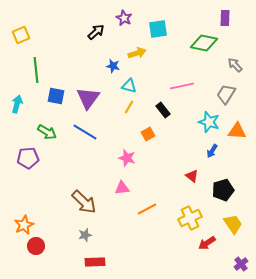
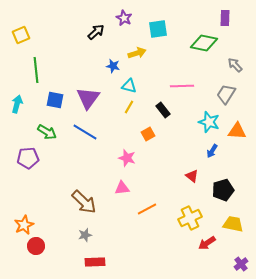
pink line: rotated 10 degrees clockwise
blue square: moved 1 px left, 4 px down
yellow trapezoid: rotated 45 degrees counterclockwise
